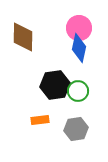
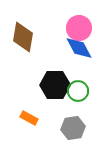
brown diamond: rotated 8 degrees clockwise
blue diamond: rotated 40 degrees counterclockwise
black hexagon: rotated 8 degrees clockwise
orange rectangle: moved 11 px left, 2 px up; rotated 36 degrees clockwise
gray hexagon: moved 3 px left, 1 px up
